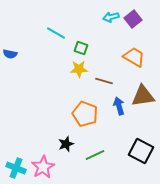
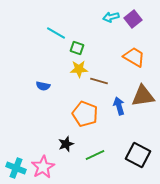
green square: moved 4 px left
blue semicircle: moved 33 px right, 32 px down
brown line: moved 5 px left
black square: moved 3 px left, 4 px down
